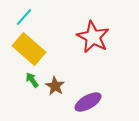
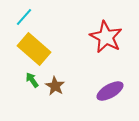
red star: moved 13 px right
yellow rectangle: moved 5 px right
purple ellipse: moved 22 px right, 11 px up
